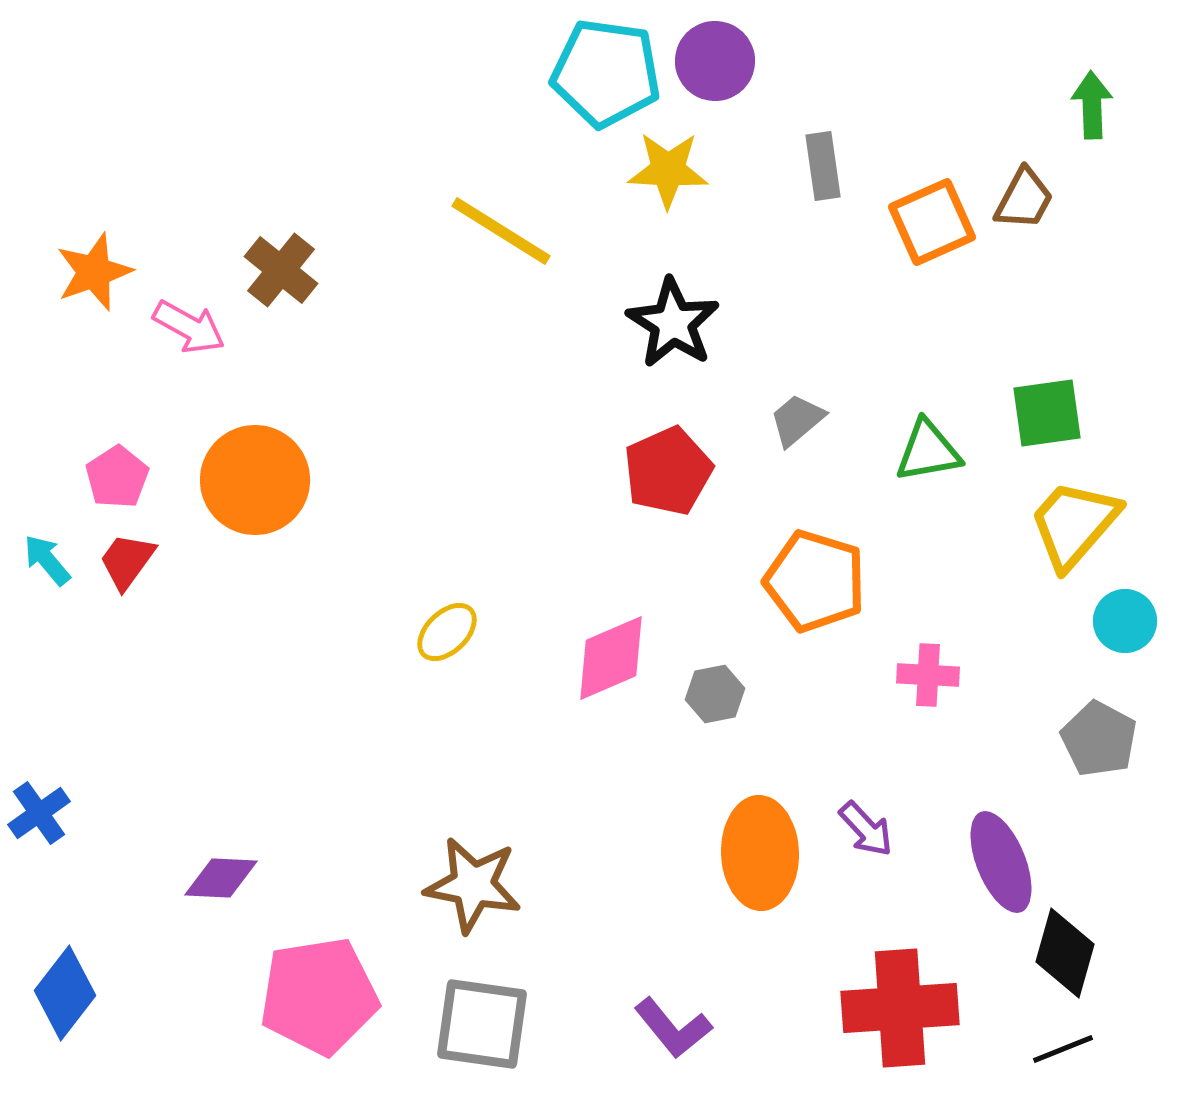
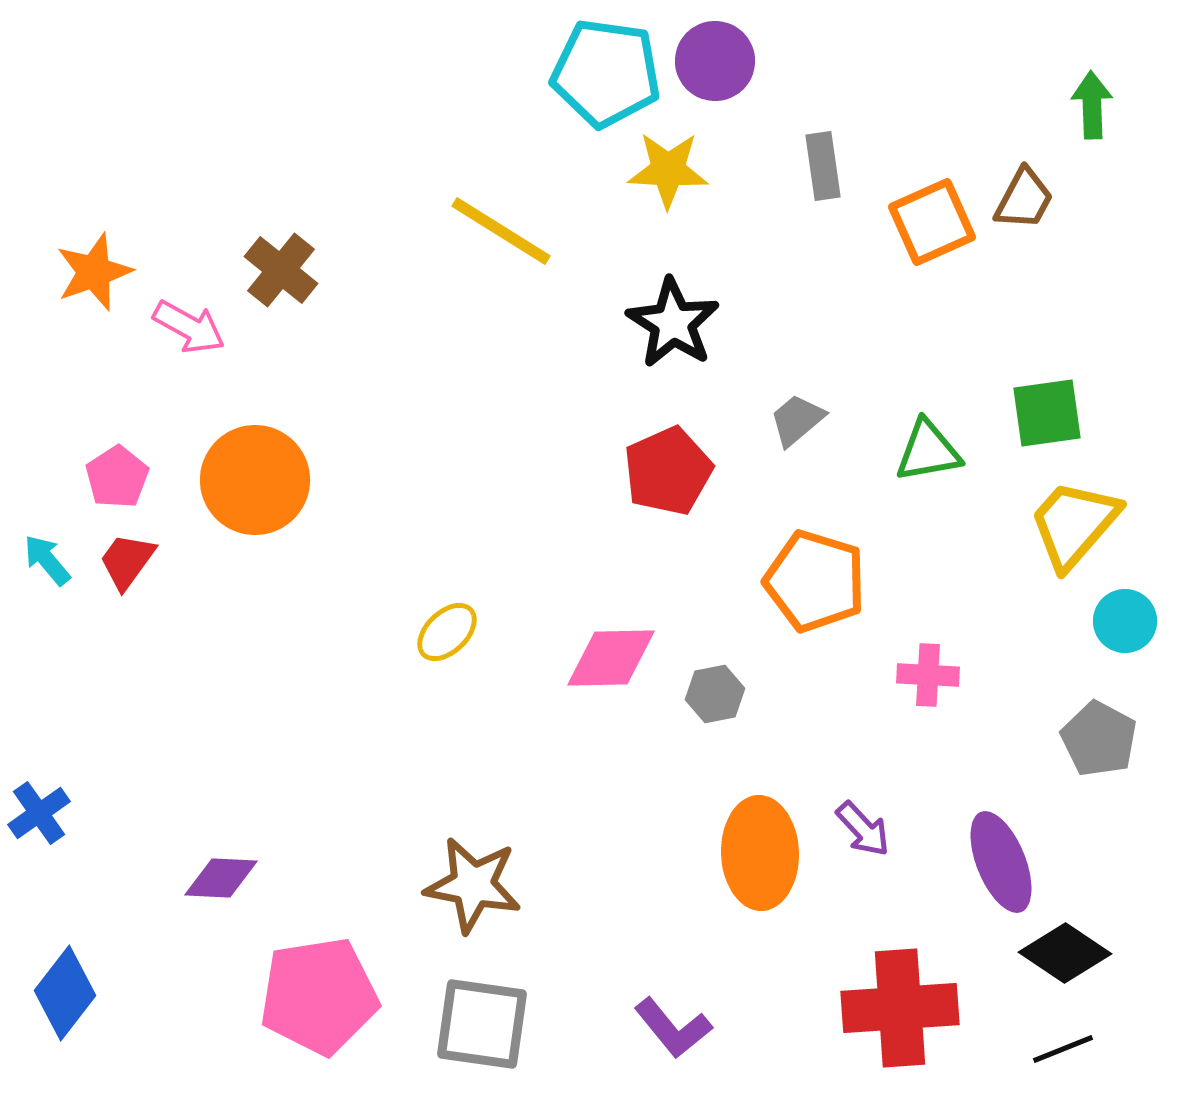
pink diamond at (611, 658): rotated 22 degrees clockwise
purple arrow at (866, 829): moved 3 px left
black diamond at (1065, 953): rotated 72 degrees counterclockwise
